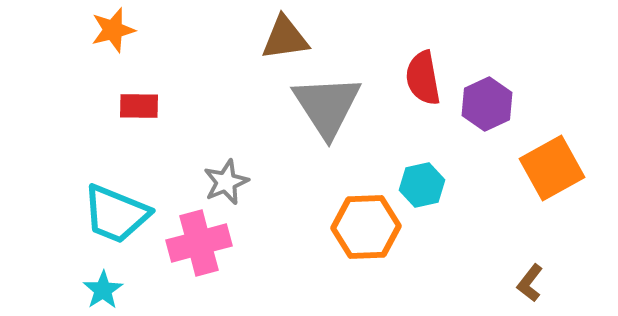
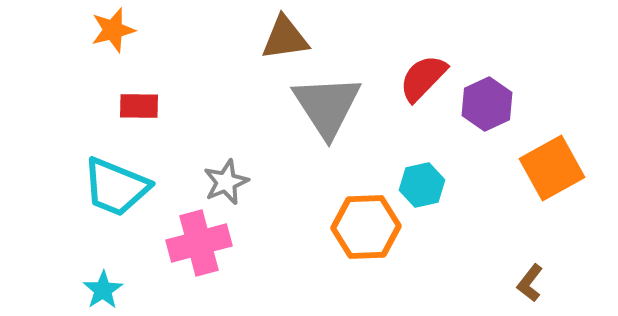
red semicircle: rotated 54 degrees clockwise
cyan trapezoid: moved 27 px up
